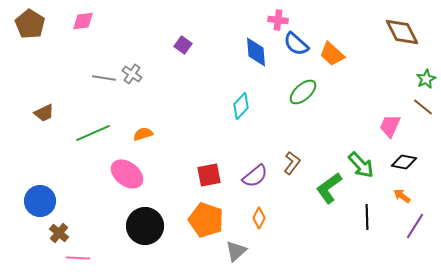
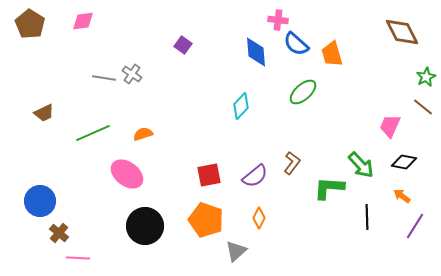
orange trapezoid: rotated 32 degrees clockwise
green star: moved 2 px up
green L-shape: rotated 40 degrees clockwise
